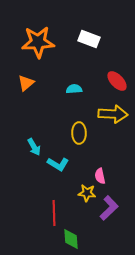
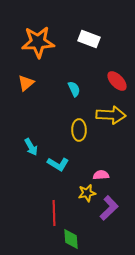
cyan semicircle: rotated 70 degrees clockwise
yellow arrow: moved 2 px left, 1 px down
yellow ellipse: moved 3 px up
cyan arrow: moved 3 px left
pink semicircle: moved 1 px right, 1 px up; rotated 98 degrees clockwise
yellow star: rotated 18 degrees counterclockwise
